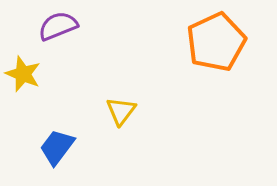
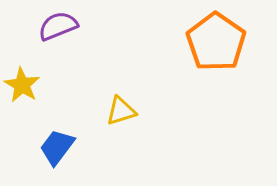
orange pentagon: rotated 12 degrees counterclockwise
yellow star: moved 1 px left, 11 px down; rotated 9 degrees clockwise
yellow triangle: rotated 36 degrees clockwise
